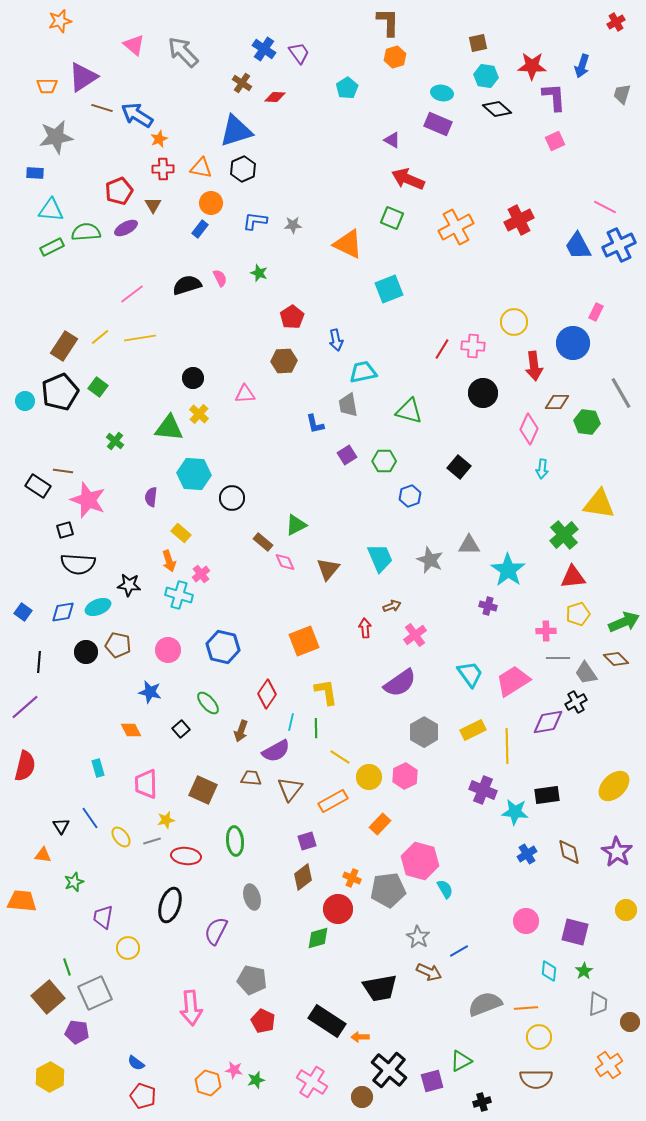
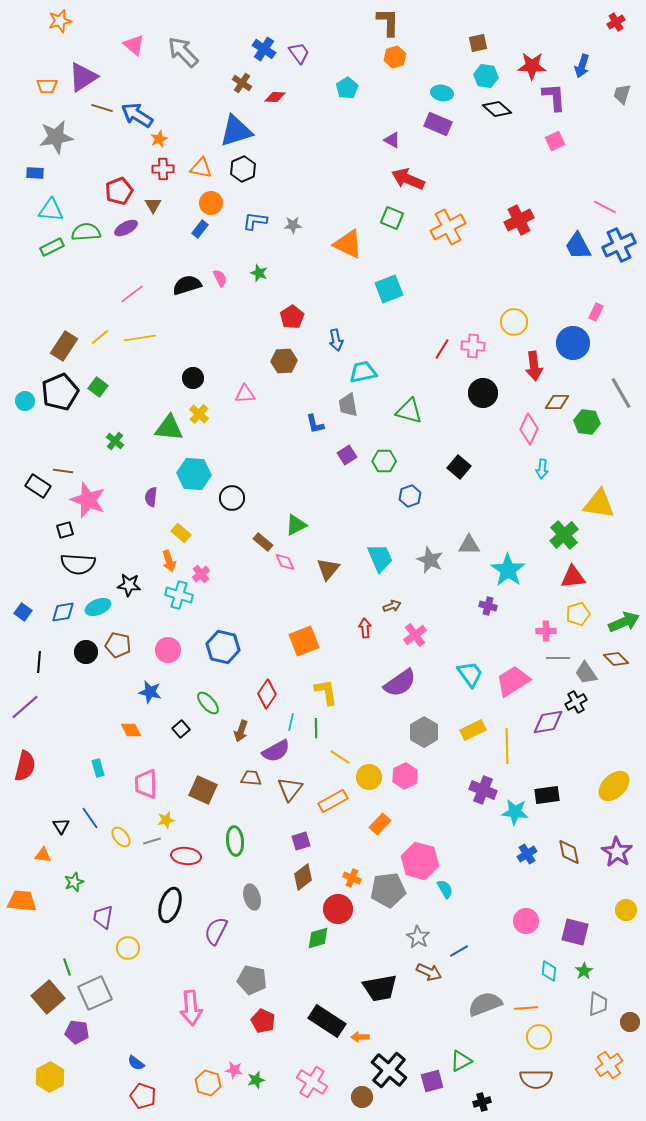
orange cross at (456, 227): moved 8 px left
purple square at (307, 841): moved 6 px left
